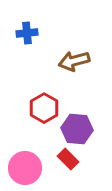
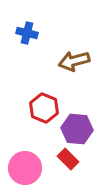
blue cross: rotated 20 degrees clockwise
red hexagon: rotated 8 degrees counterclockwise
